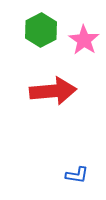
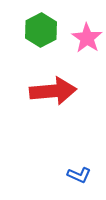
pink star: moved 3 px right, 2 px up
blue L-shape: moved 2 px right; rotated 15 degrees clockwise
